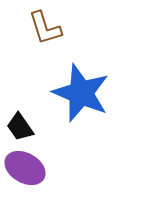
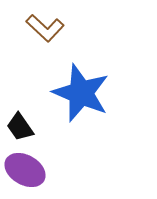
brown L-shape: rotated 30 degrees counterclockwise
purple ellipse: moved 2 px down
